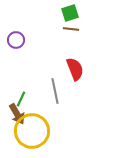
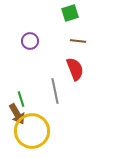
brown line: moved 7 px right, 12 px down
purple circle: moved 14 px right, 1 px down
green line: rotated 42 degrees counterclockwise
